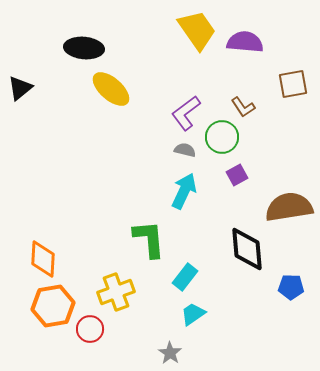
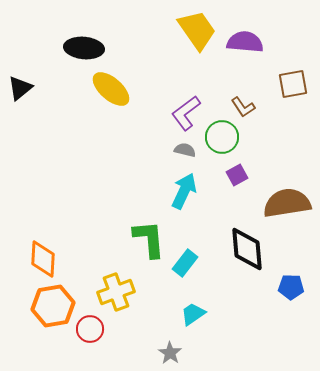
brown semicircle: moved 2 px left, 4 px up
cyan rectangle: moved 14 px up
